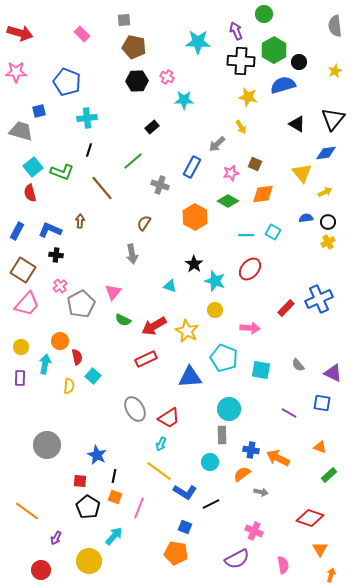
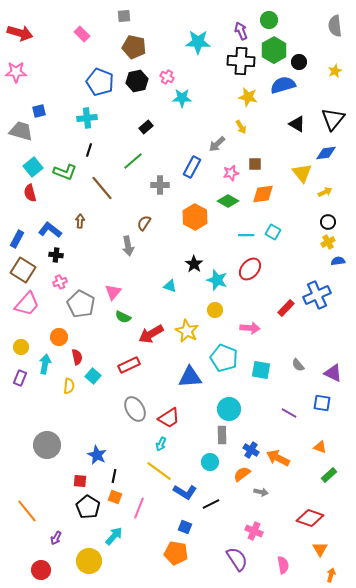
green circle at (264, 14): moved 5 px right, 6 px down
gray square at (124, 20): moved 4 px up
purple arrow at (236, 31): moved 5 px right
black hexagon at (137, 81): rotated 10 degrees counterclockwise
blue pentagon at (67, 82): moved 33 px right
cyan star at (184, 100): moved 2 px left, 2 px up
black rectangle at (152, 127): moved 6 px left
brown square at (255, 164): rotated 24 degrees counterclockwise
green L-shape at (62, 172): moved 3 px right
gray cross at (160, 185): rotated 18 degrees counterclockwise
blue semicircle at (306, 218): moved 32 px right, 43 px down
blue L-shape at (50, 230): rotated 15 degrees clockwise
blue rectangle at (17, 231): moved 8 px down
gray arrow at (132, 254): moved 4 px left, 8 px up
cyan star at (215, 281): moved 2 px right, 1 px up
pink cross at (60, 286): moved 4 px up; rotated 16 degrees clockwise
blue cross at (319, 299): moved 2 px left, 4 px up
gray pentagon at (81, 304): rotated 16 degrees counterclockwise
green semicircle at (123, 320): moved 3 px up
red arrow at (154, 326): moved 3 px left, 8 px down
orange circle at (60, 341): moved 1 px left, 4 px up
red rectangle at (146, 359): moved 17 px left, 6 px down
purple rectangle at (20, 378): rotated 21 degrees clockwise
blue cross at (251, 450): rotated 21 degrees clockwise
orange line at (27, 511): rotated 15 degrees clockwise
purple semicircle at (237, 559): rotated 95 degrees counterclockwise
